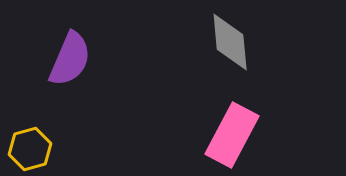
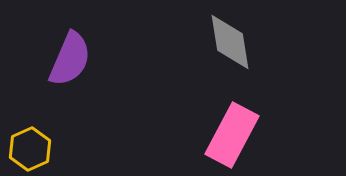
gray diamond: rotated 4 degrees counterclockwise
yellow hexagon: rotated 9 degrees counterclockwise
